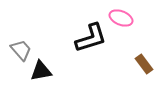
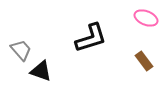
pink ellipse: moved 25 px right
brown rectangle: moved 3 px up
black triangle: rotated 30 degrees clockwise
